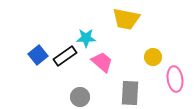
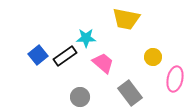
pink trapezoid: moved 1 px right, 1 px down
pink ellipse: rotated 20 degrees clockwise
gray rectangle: rotated 40 degrees counterclockwise
